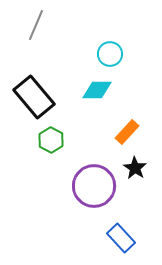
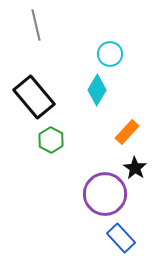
gray line: rotated 36 degrees counterclockwise
cyan diamond: rotated 60 degrees counterclockwise
purple circle: moved 11 px right, 8 px down
